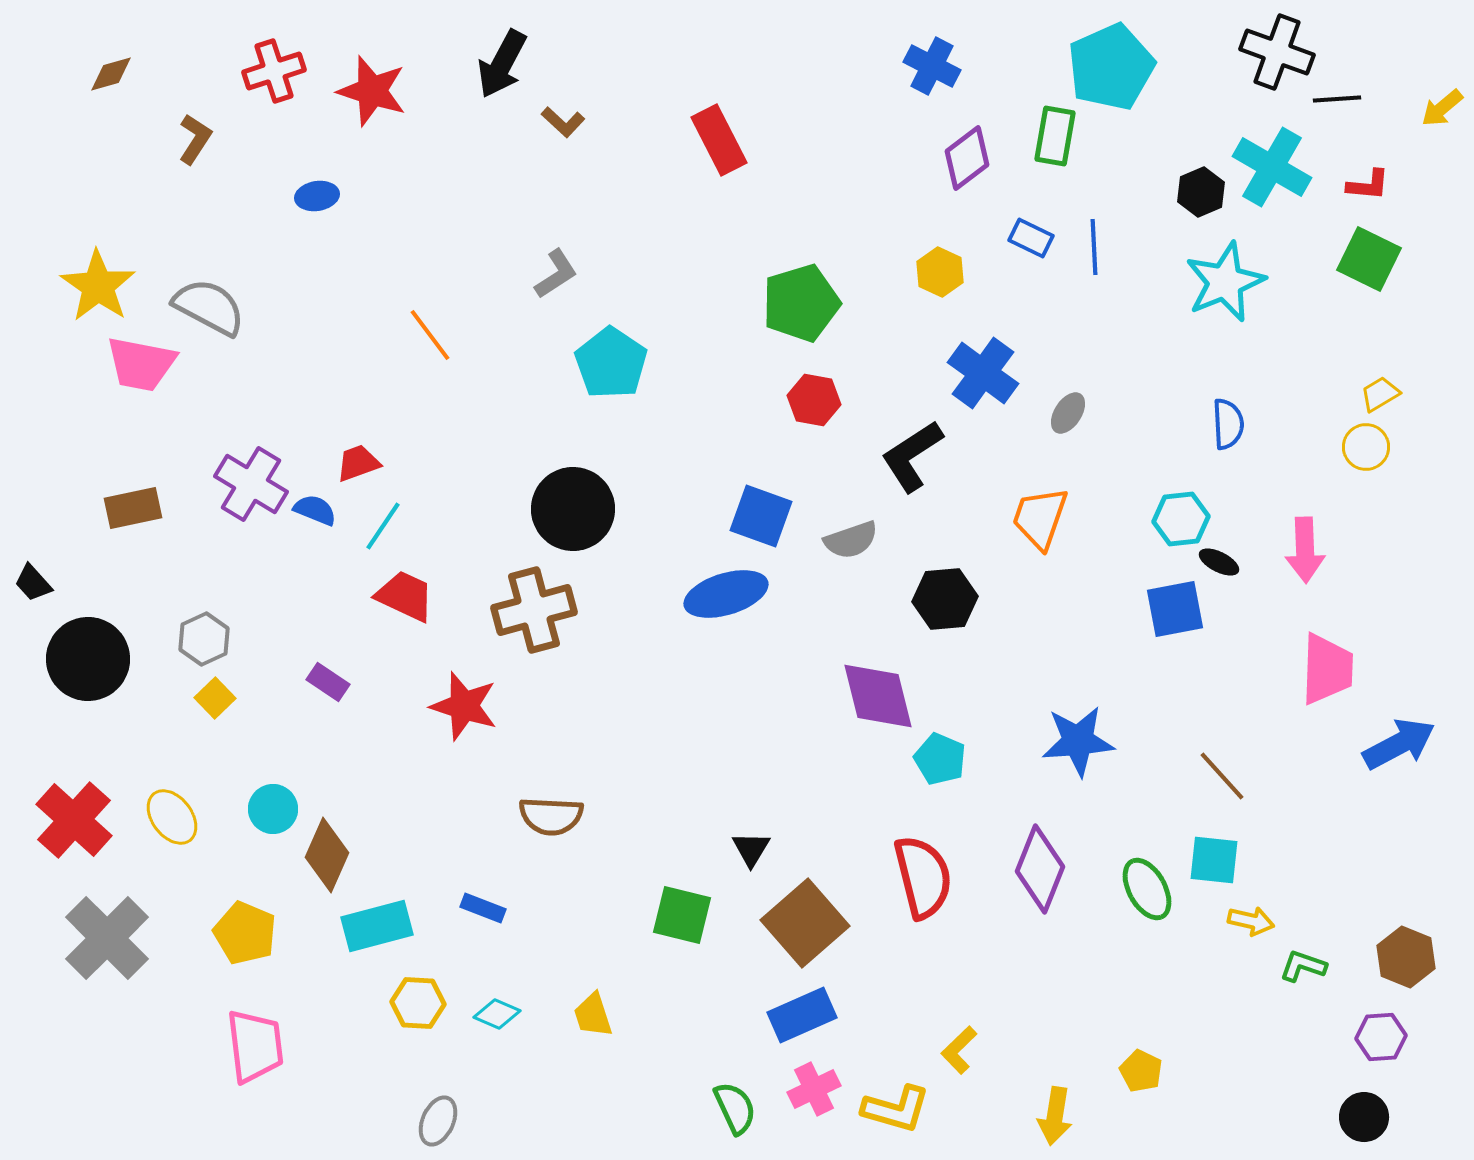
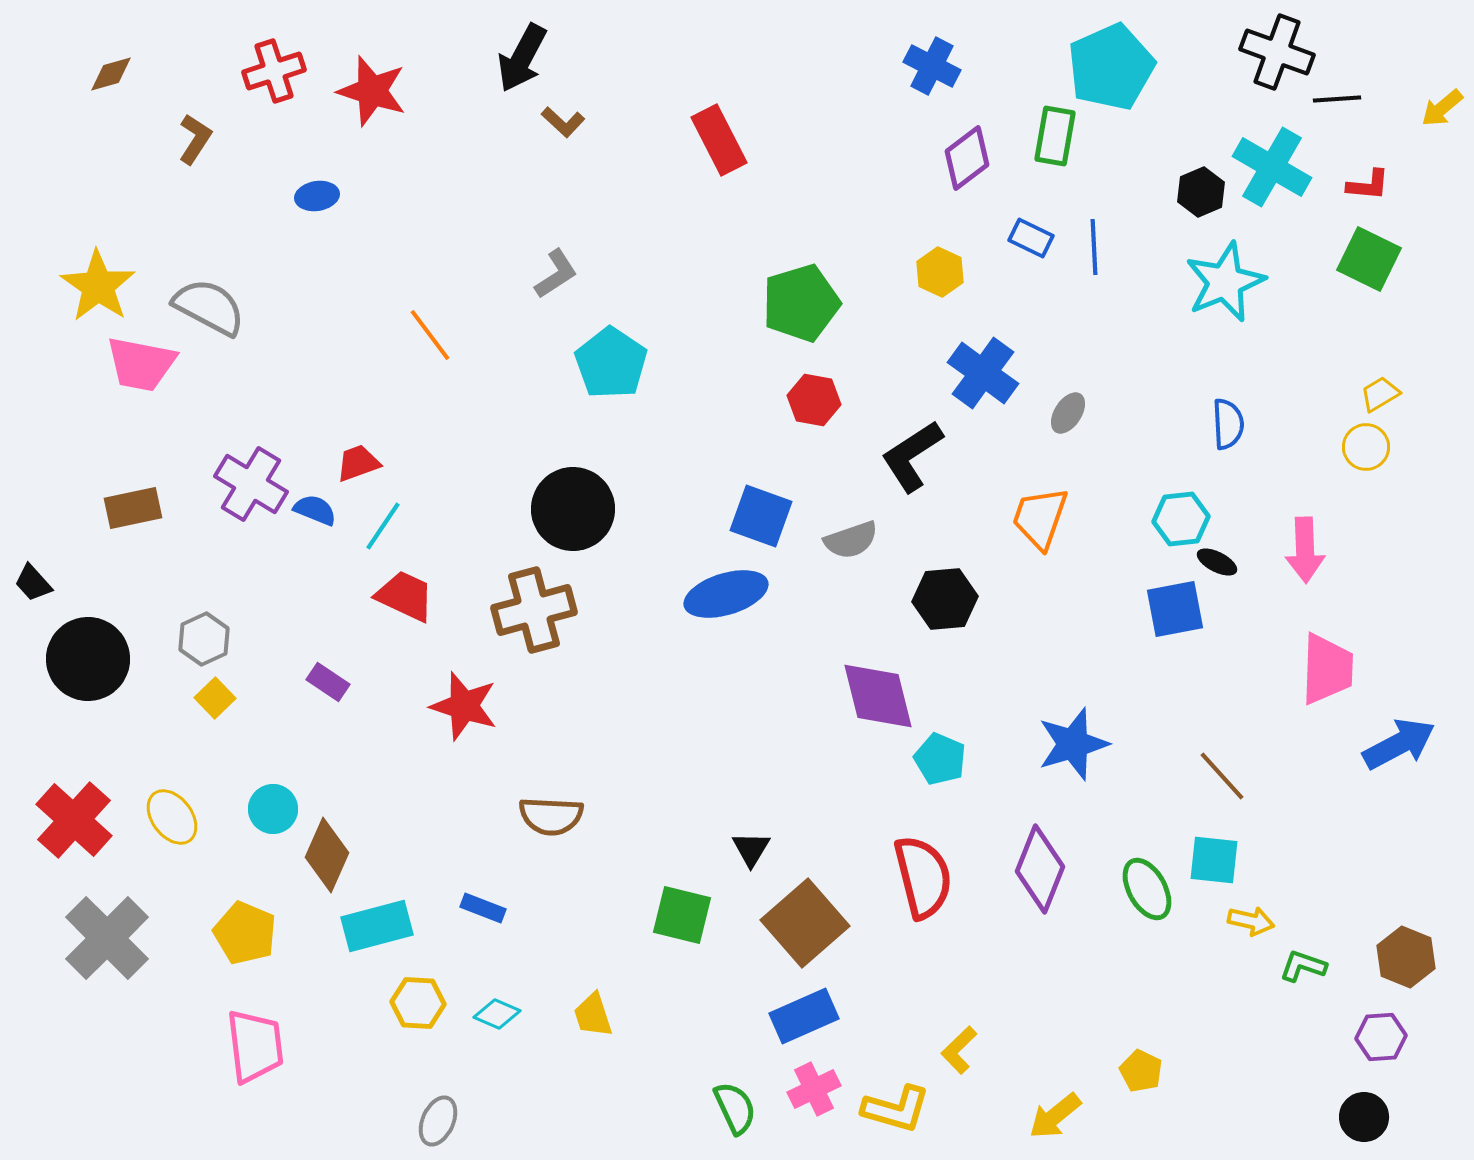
black arrow at (502, 64): moved 20 px right, 6 px up
black ellipse at (1219, 562): moved 2 px left
blue star at (1078, 741): moved 5 px left, 3 px down; rotated 12 degrees counterclockwise
blue rectangle at (802, 1015): moved 2 px right, 1 px down
yellow arrow at (1055, 1116): rotated 42 degrees clockwise
